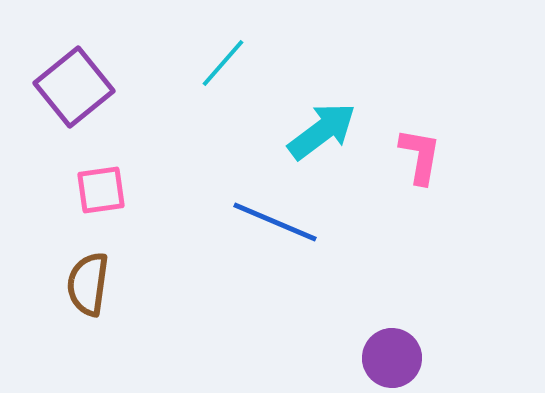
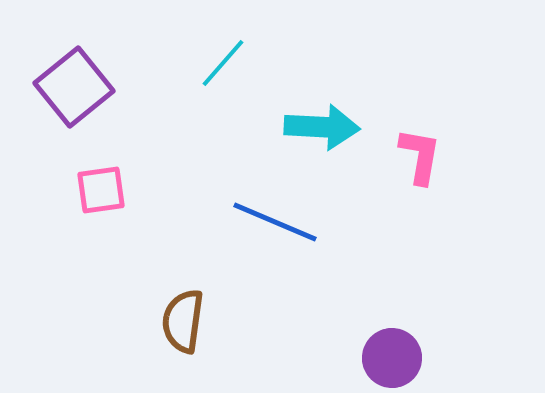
cyan arrow: moved 4 px up; rotated 40 degrees clockwise
brown semicircle: moved 95 px right, 37 px down
